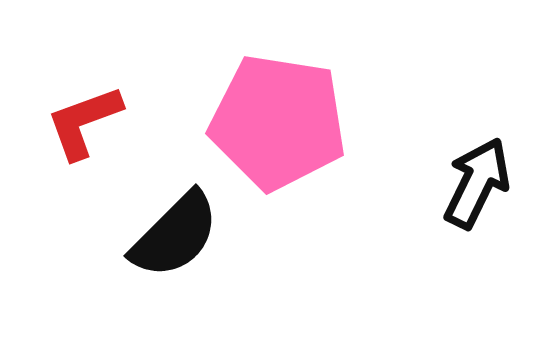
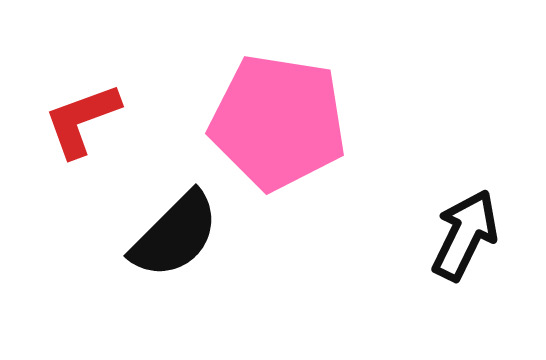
red L-shape: moved 2 px left, 2 px up
black arrow: moved 12 px left, 52 px down
